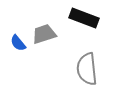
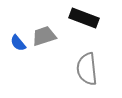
gray trapezoid: moved 2 px down
